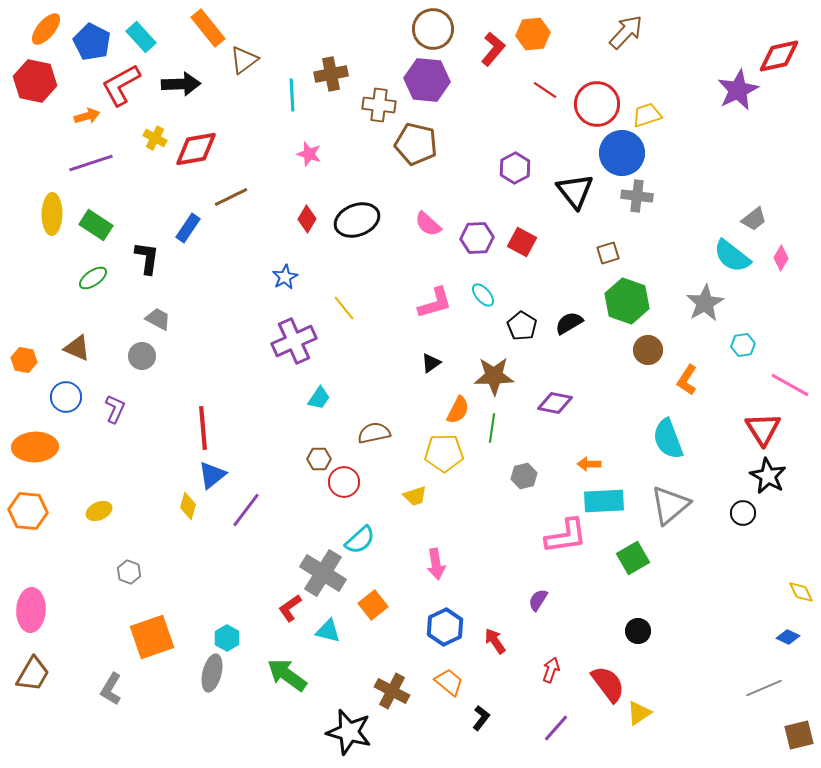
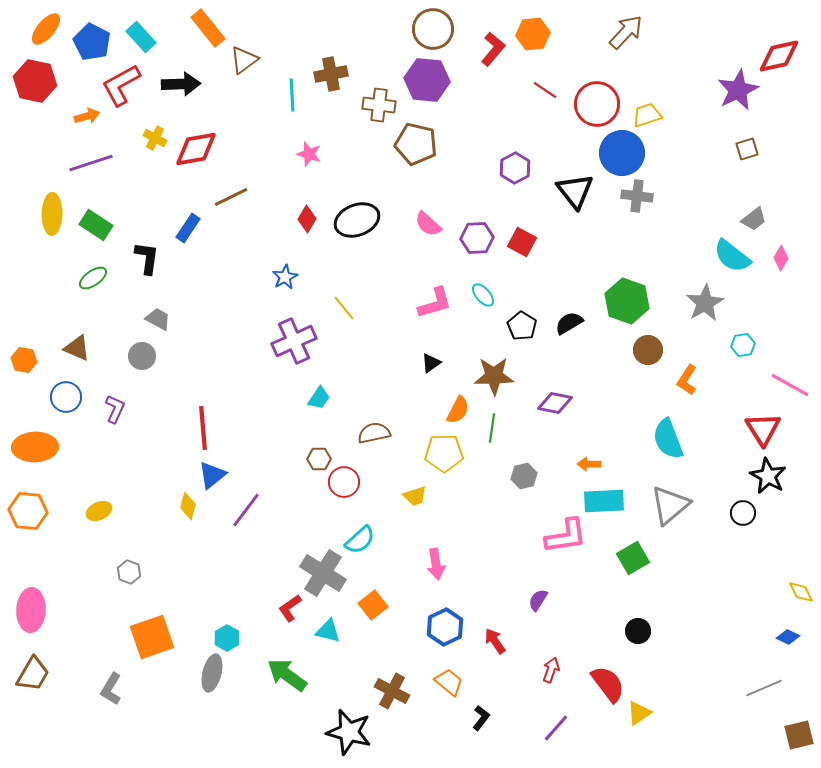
brown square at (608, 253): moved 139 px right, 104 px up
